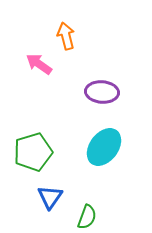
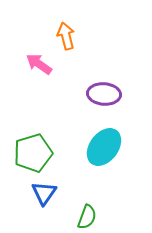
purple ellipse: moved 2 px right, 2 px down
green pentagon: moved 1 px down
blue triangle: moved 6 px left, 4 px up
